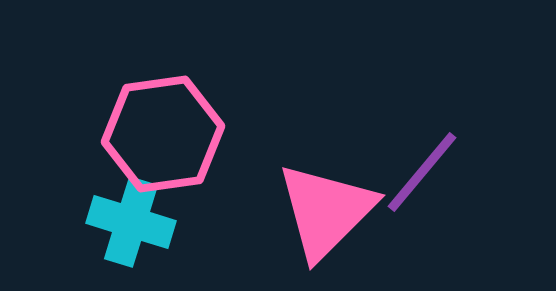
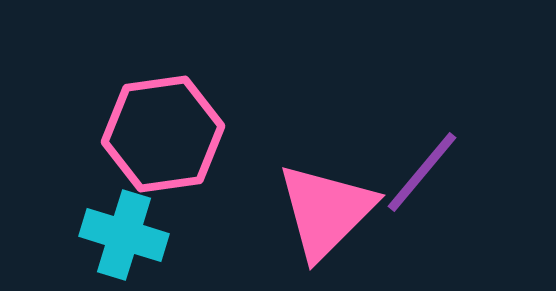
cyan cross: moved 7 px left, 13 px down
